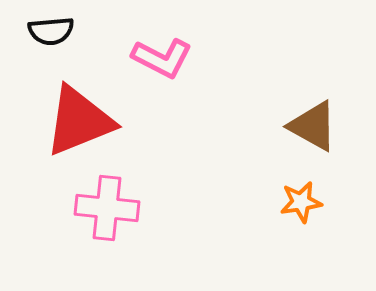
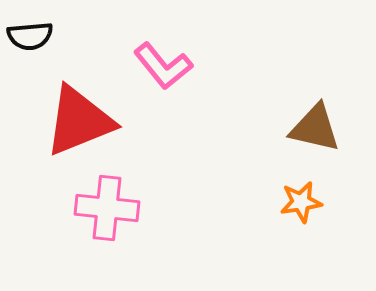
black semicircle: moved 21 px left, 5 px down
pink L-shape: moved 1 px right, 8 px down; rotated 24 degrees clockwise
brown triangle: moved 2 px right, 2 px down; rotated 16 degrees counterclockwise
